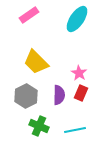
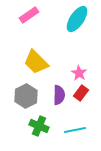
red rectangle: rotated 14 degrees clockwise
